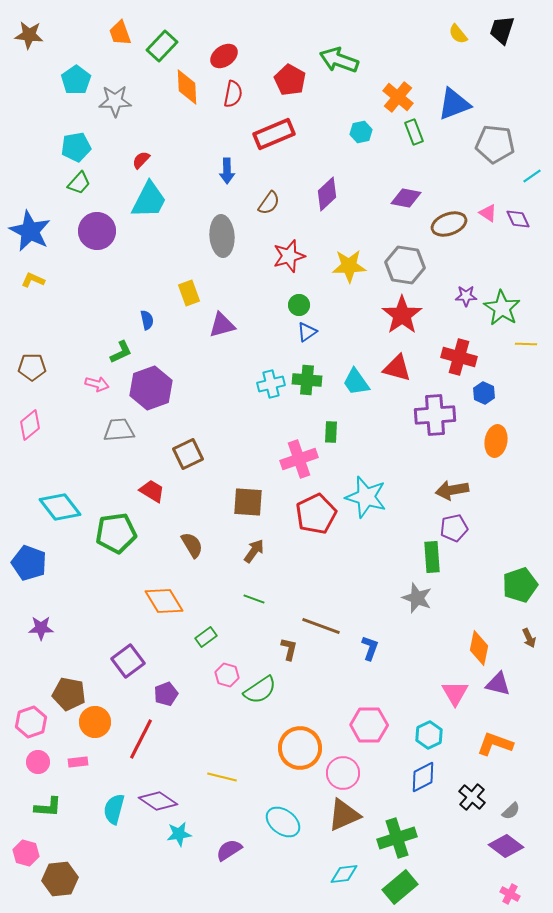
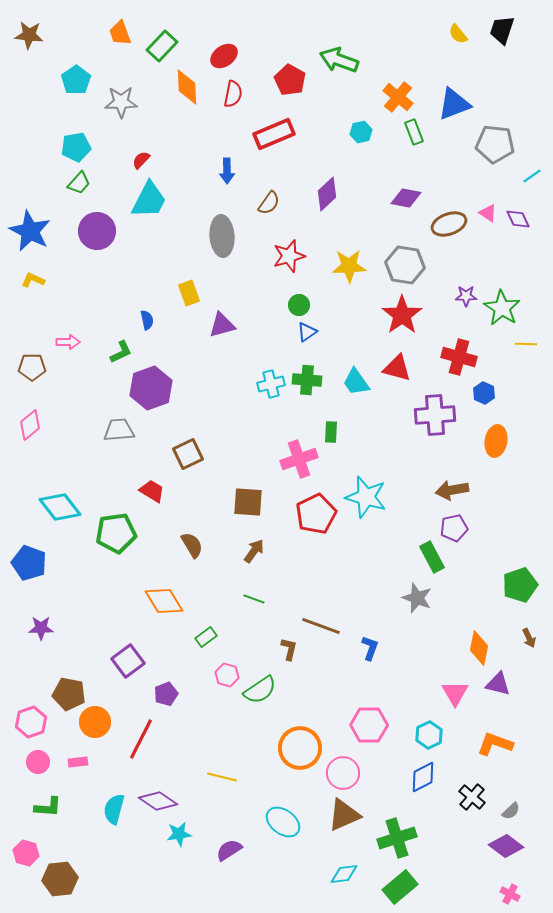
gray star at (115, 101): moved 6 px right, 1 px down
pink arrow at (97, 384): moved 29 px left, 42 px up; rotated 15 degrees counterclockwise
green rectangle at (432, 557): rotated 24 degrees counterclockwise
